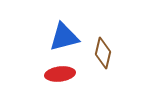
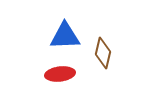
blue triangle: moved 1 px right, 1 px up; rotated 12 degrees clockwise
